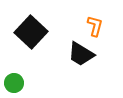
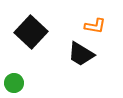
orange L-shape: rotated 85 degrees clockwise
